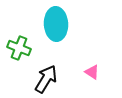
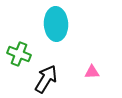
green cross: moved 6 px down
pink triangle: rotated 35 degrees counterclockwise
